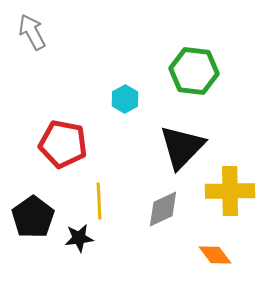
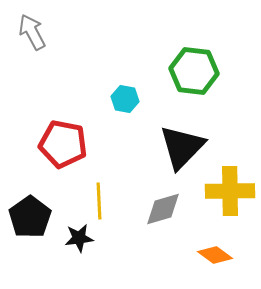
cyan hexagon: rotated 20 degrees counterclockwise
gray diamond: rotated 9 degrees clockwise
black pentagon: moved 3 px left
orange diamond: rotated 16 degrees counterclockwise
